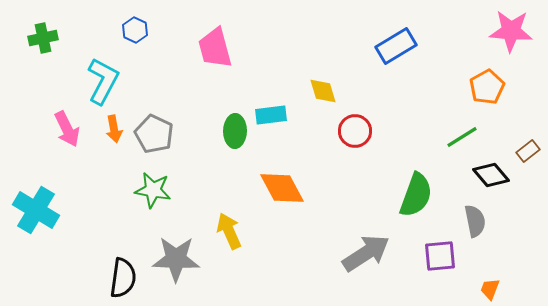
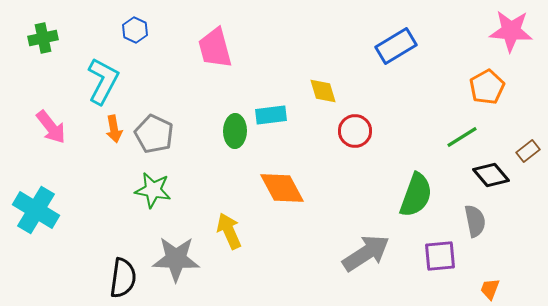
pink arrow: moved 16 px left, 2 px up; rotated 12 degrees counterclockwise
